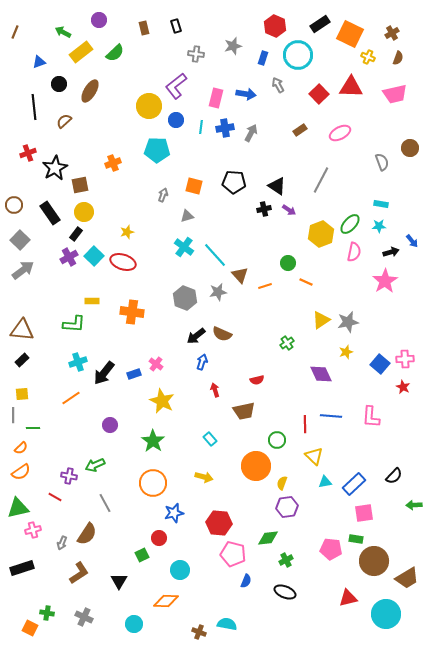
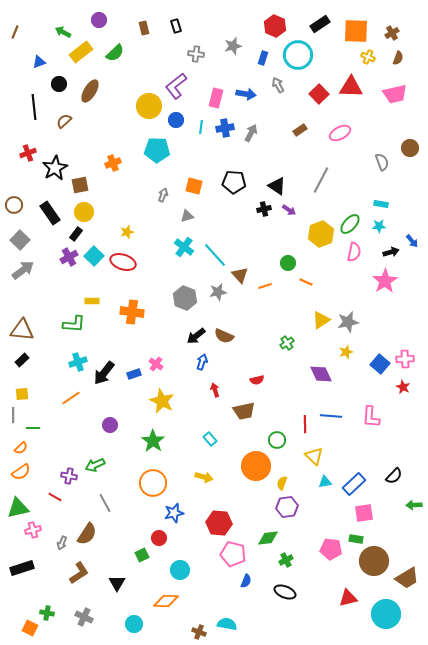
orange square at (350, 34): moved 6 px right, 3 px up; rotated 24 degrees counterclockwise
brown semicircle at (222, 334): moved 2 px right, 2 px down
black triangle at (119, 581): moved 2 px left, 2 px down
